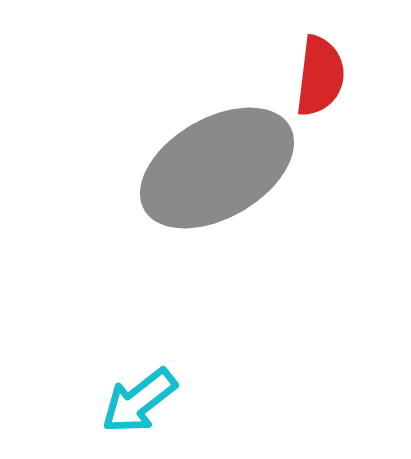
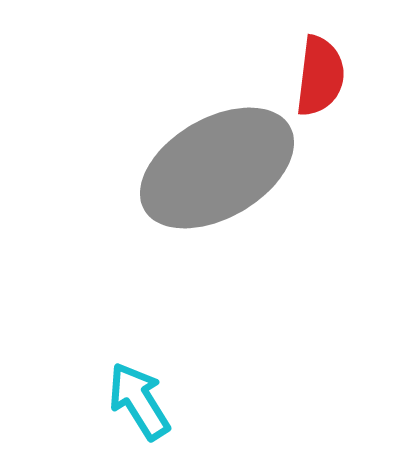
cyan arrow: rotated 96 degrees clockwise
